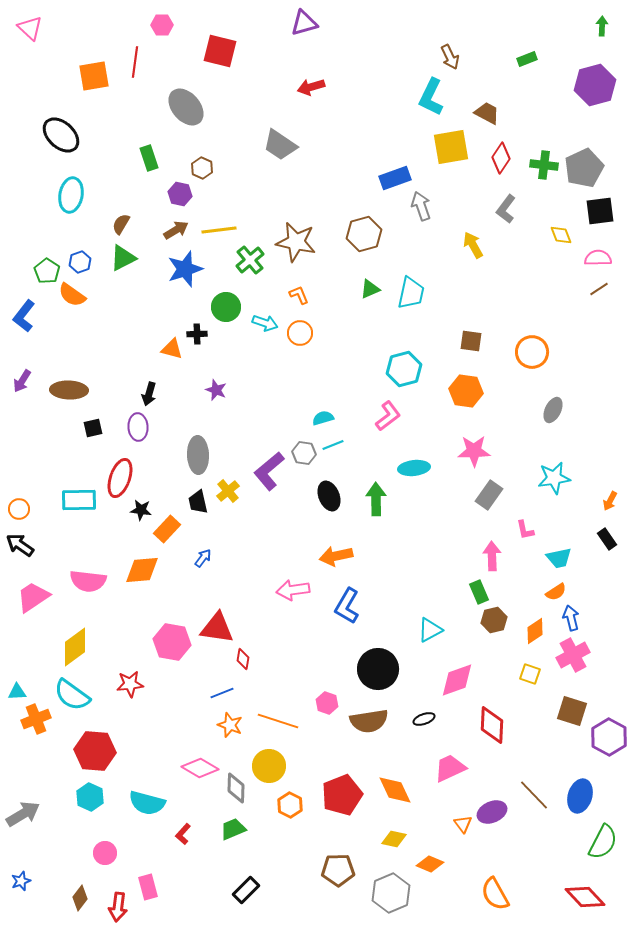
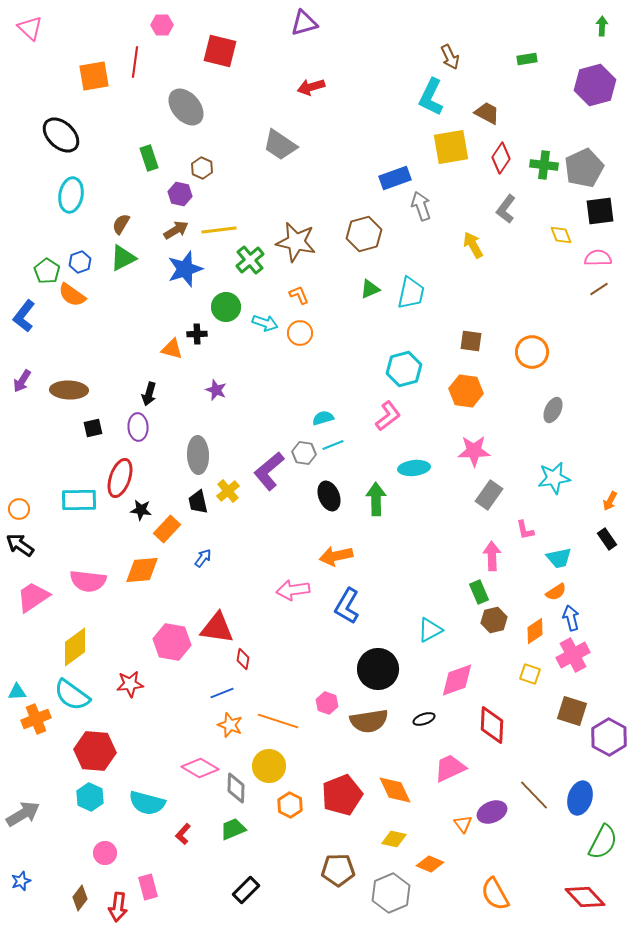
green rectangle at (527, 59): rotated 12 degrees clockwise
blue ellipse at (580, 796): moved 2 px down
